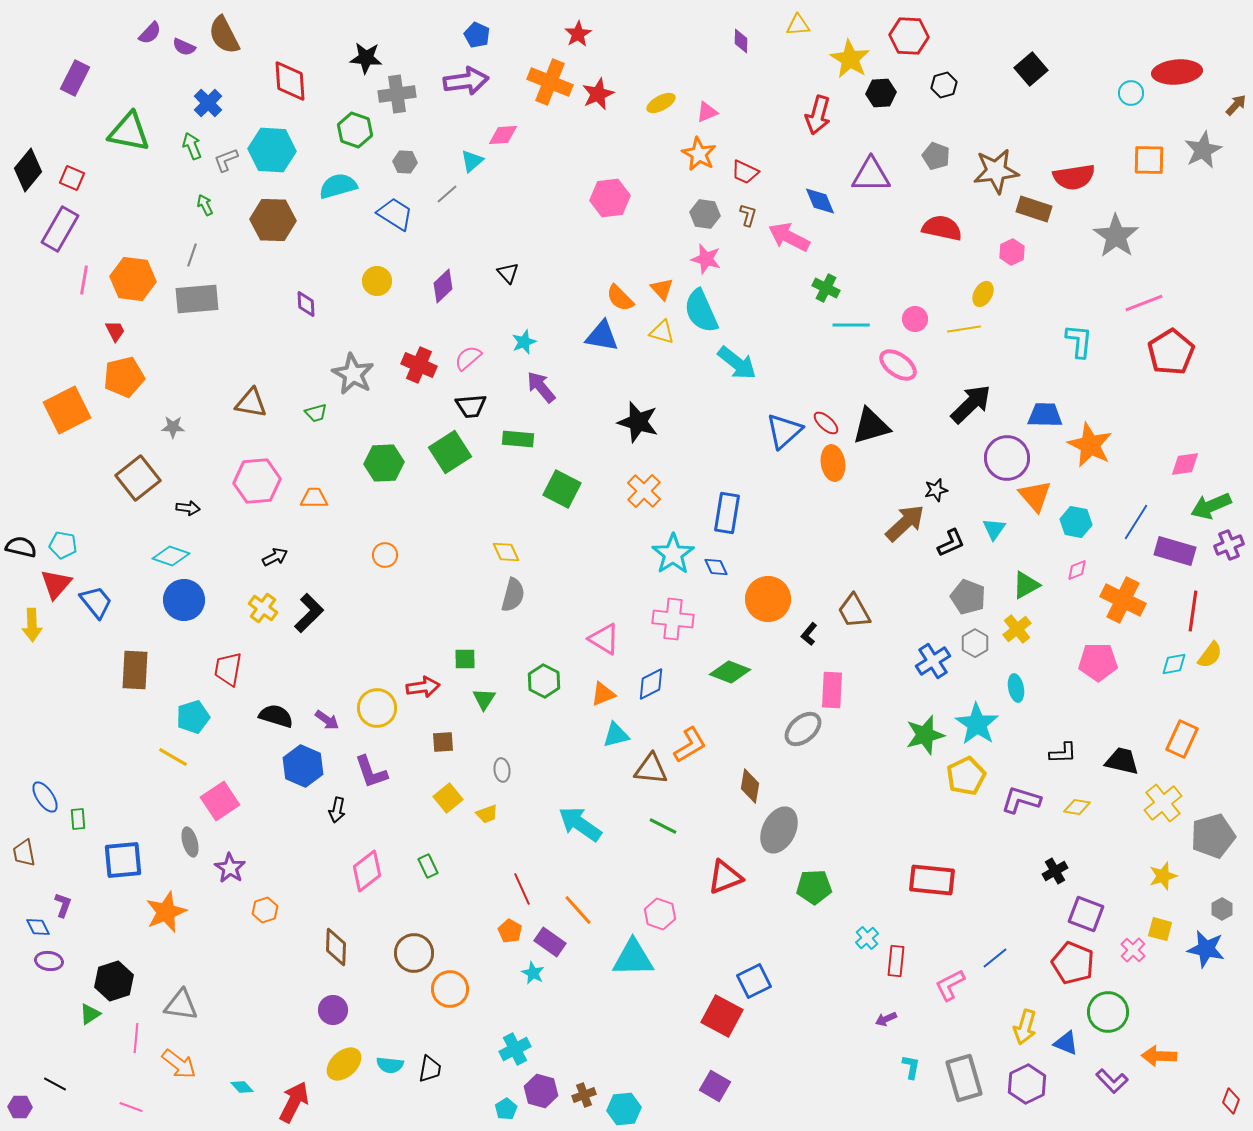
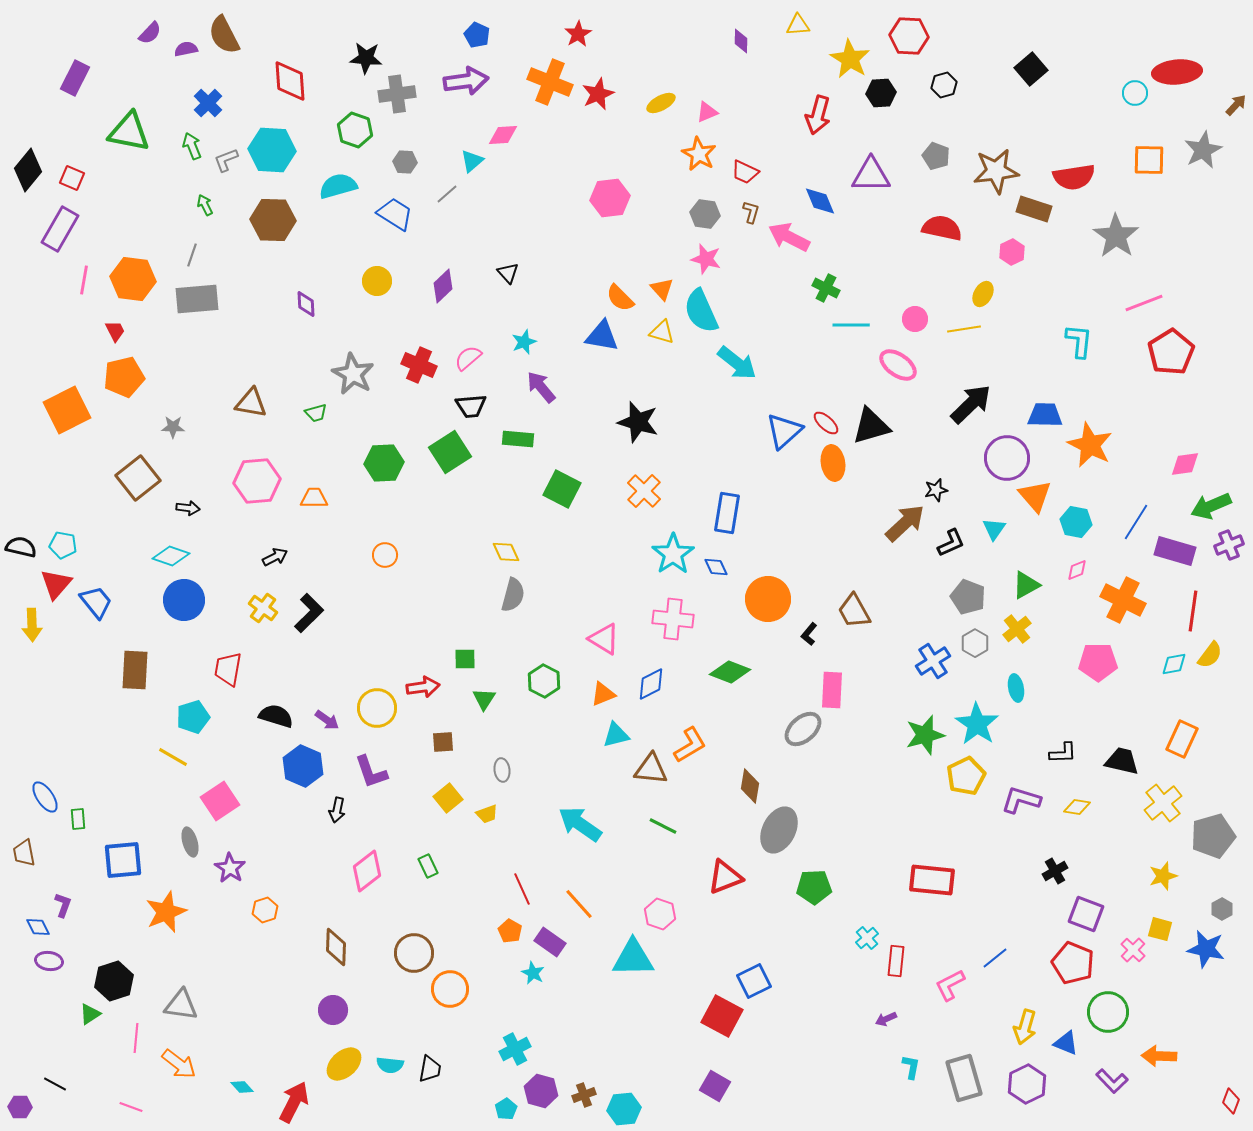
purple semicircle at (184, 47): moved 2 px right, 2 px down; rotated 145 degrees clockwise
cyan circle at (1131, 93): moved 4 px right
brown L-shape at (748, 215): moved 3 px right, 3 px up
orange line at (578, 910): moved 1 px right, 6 px up
